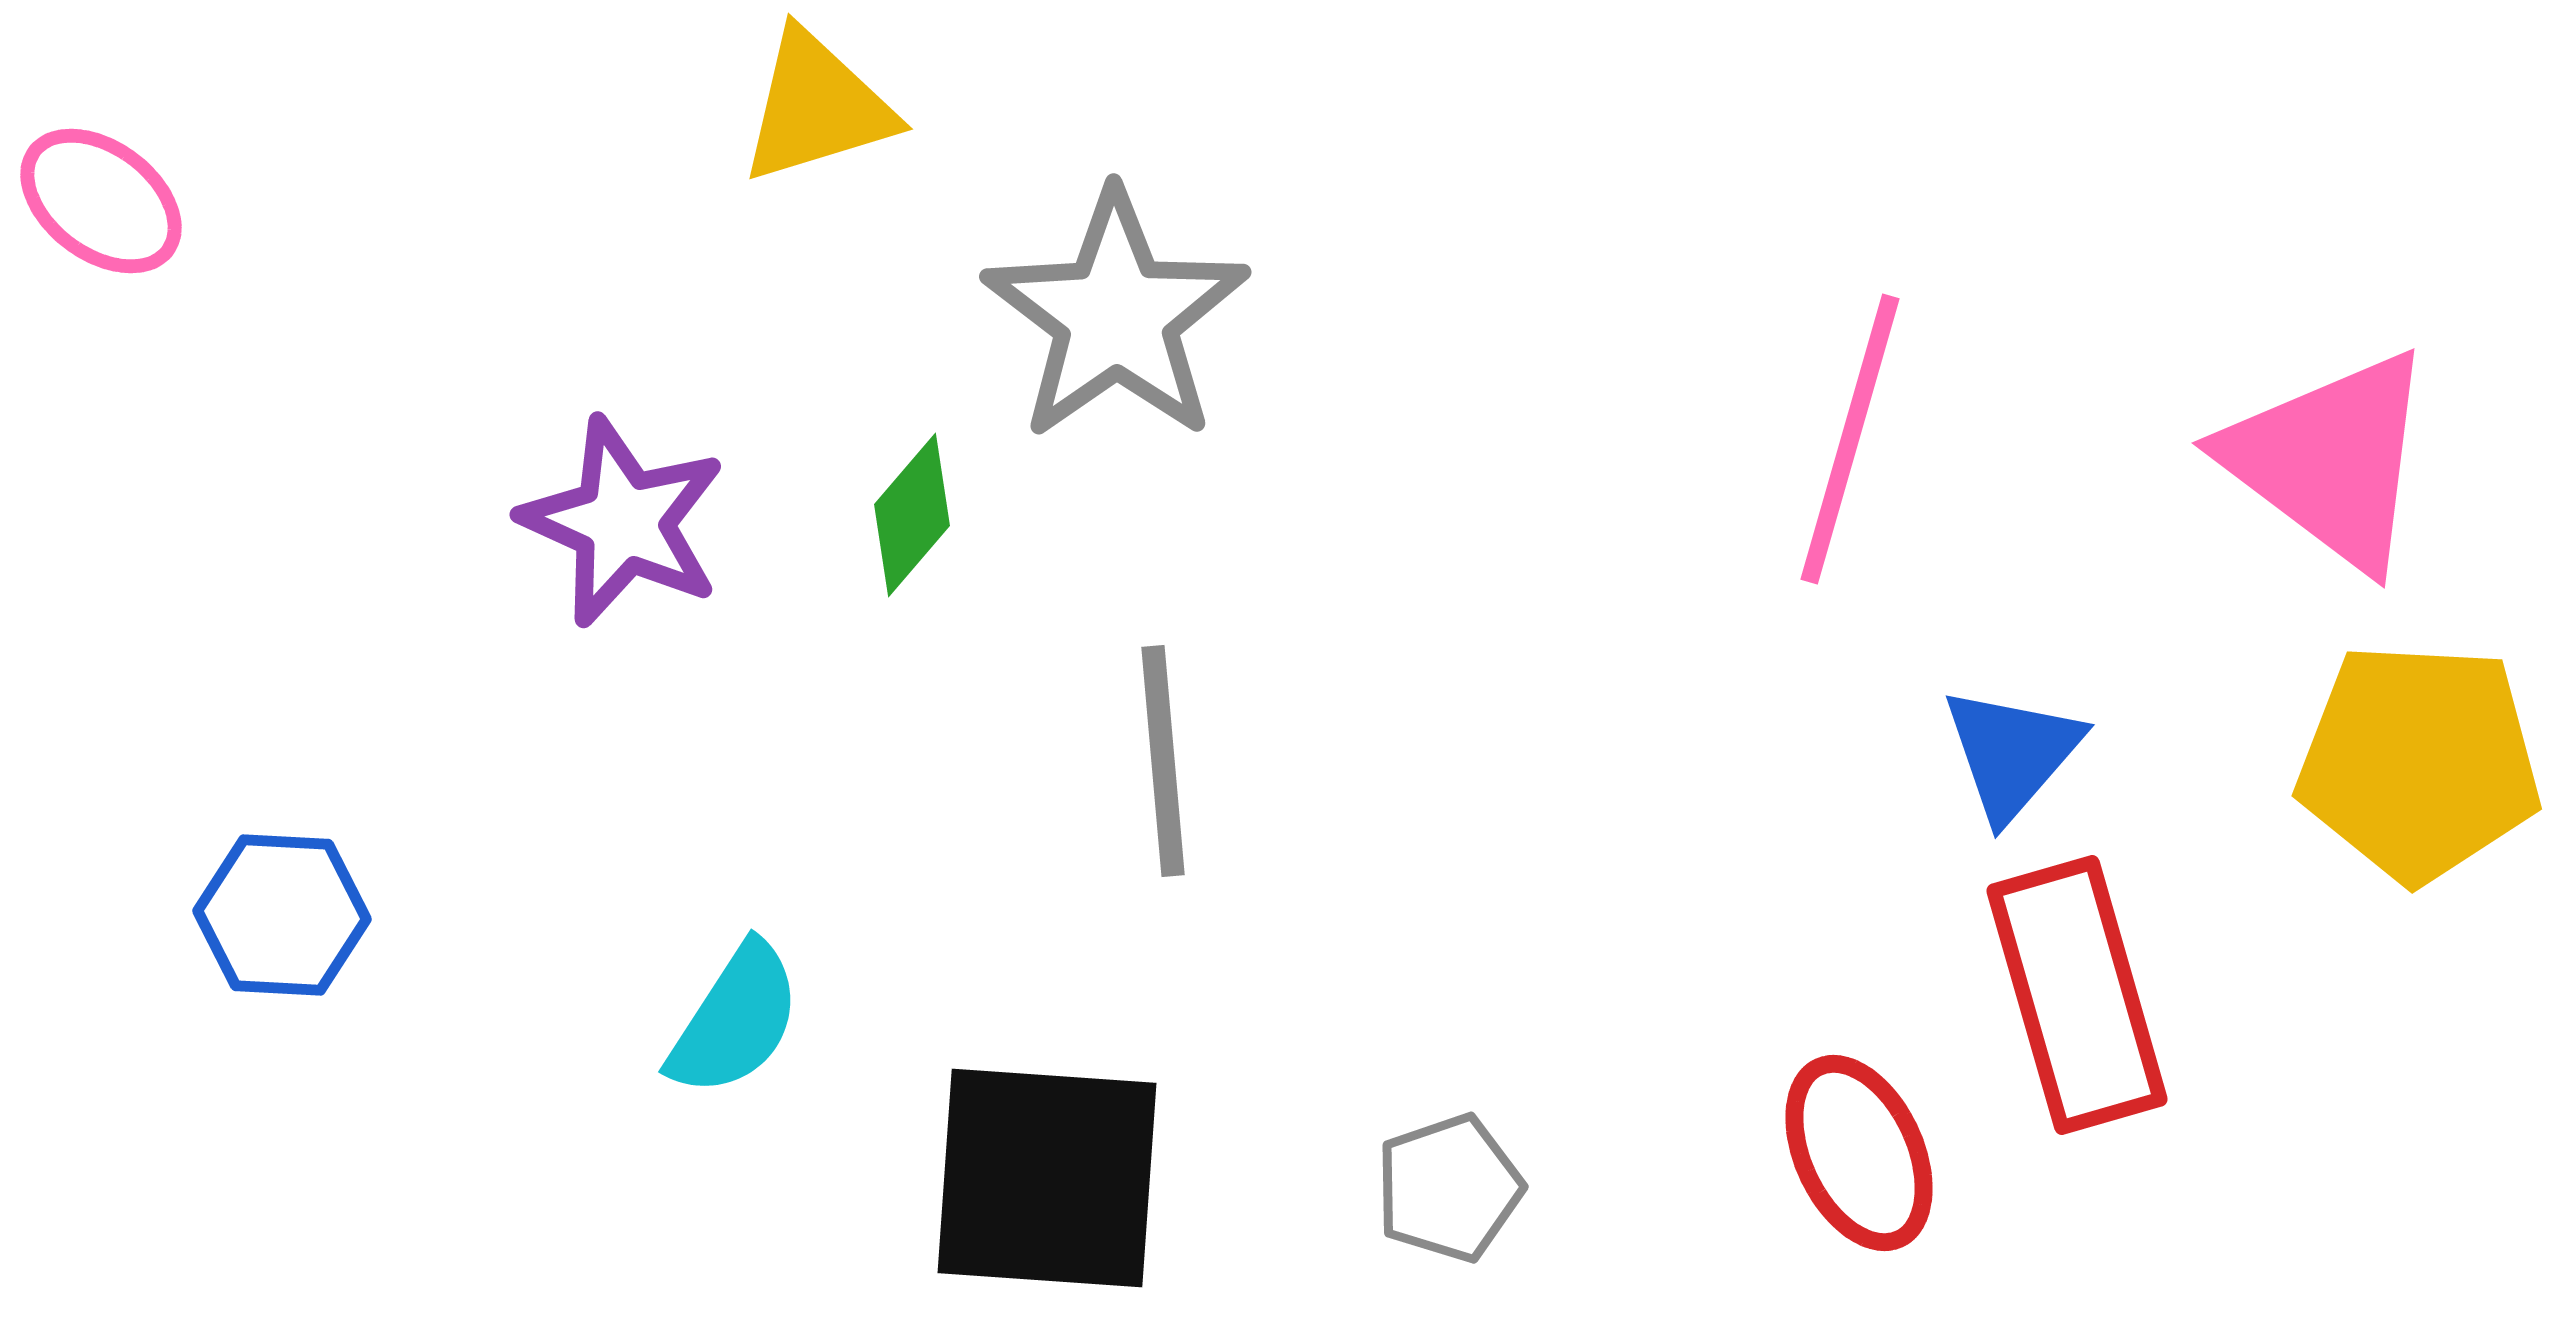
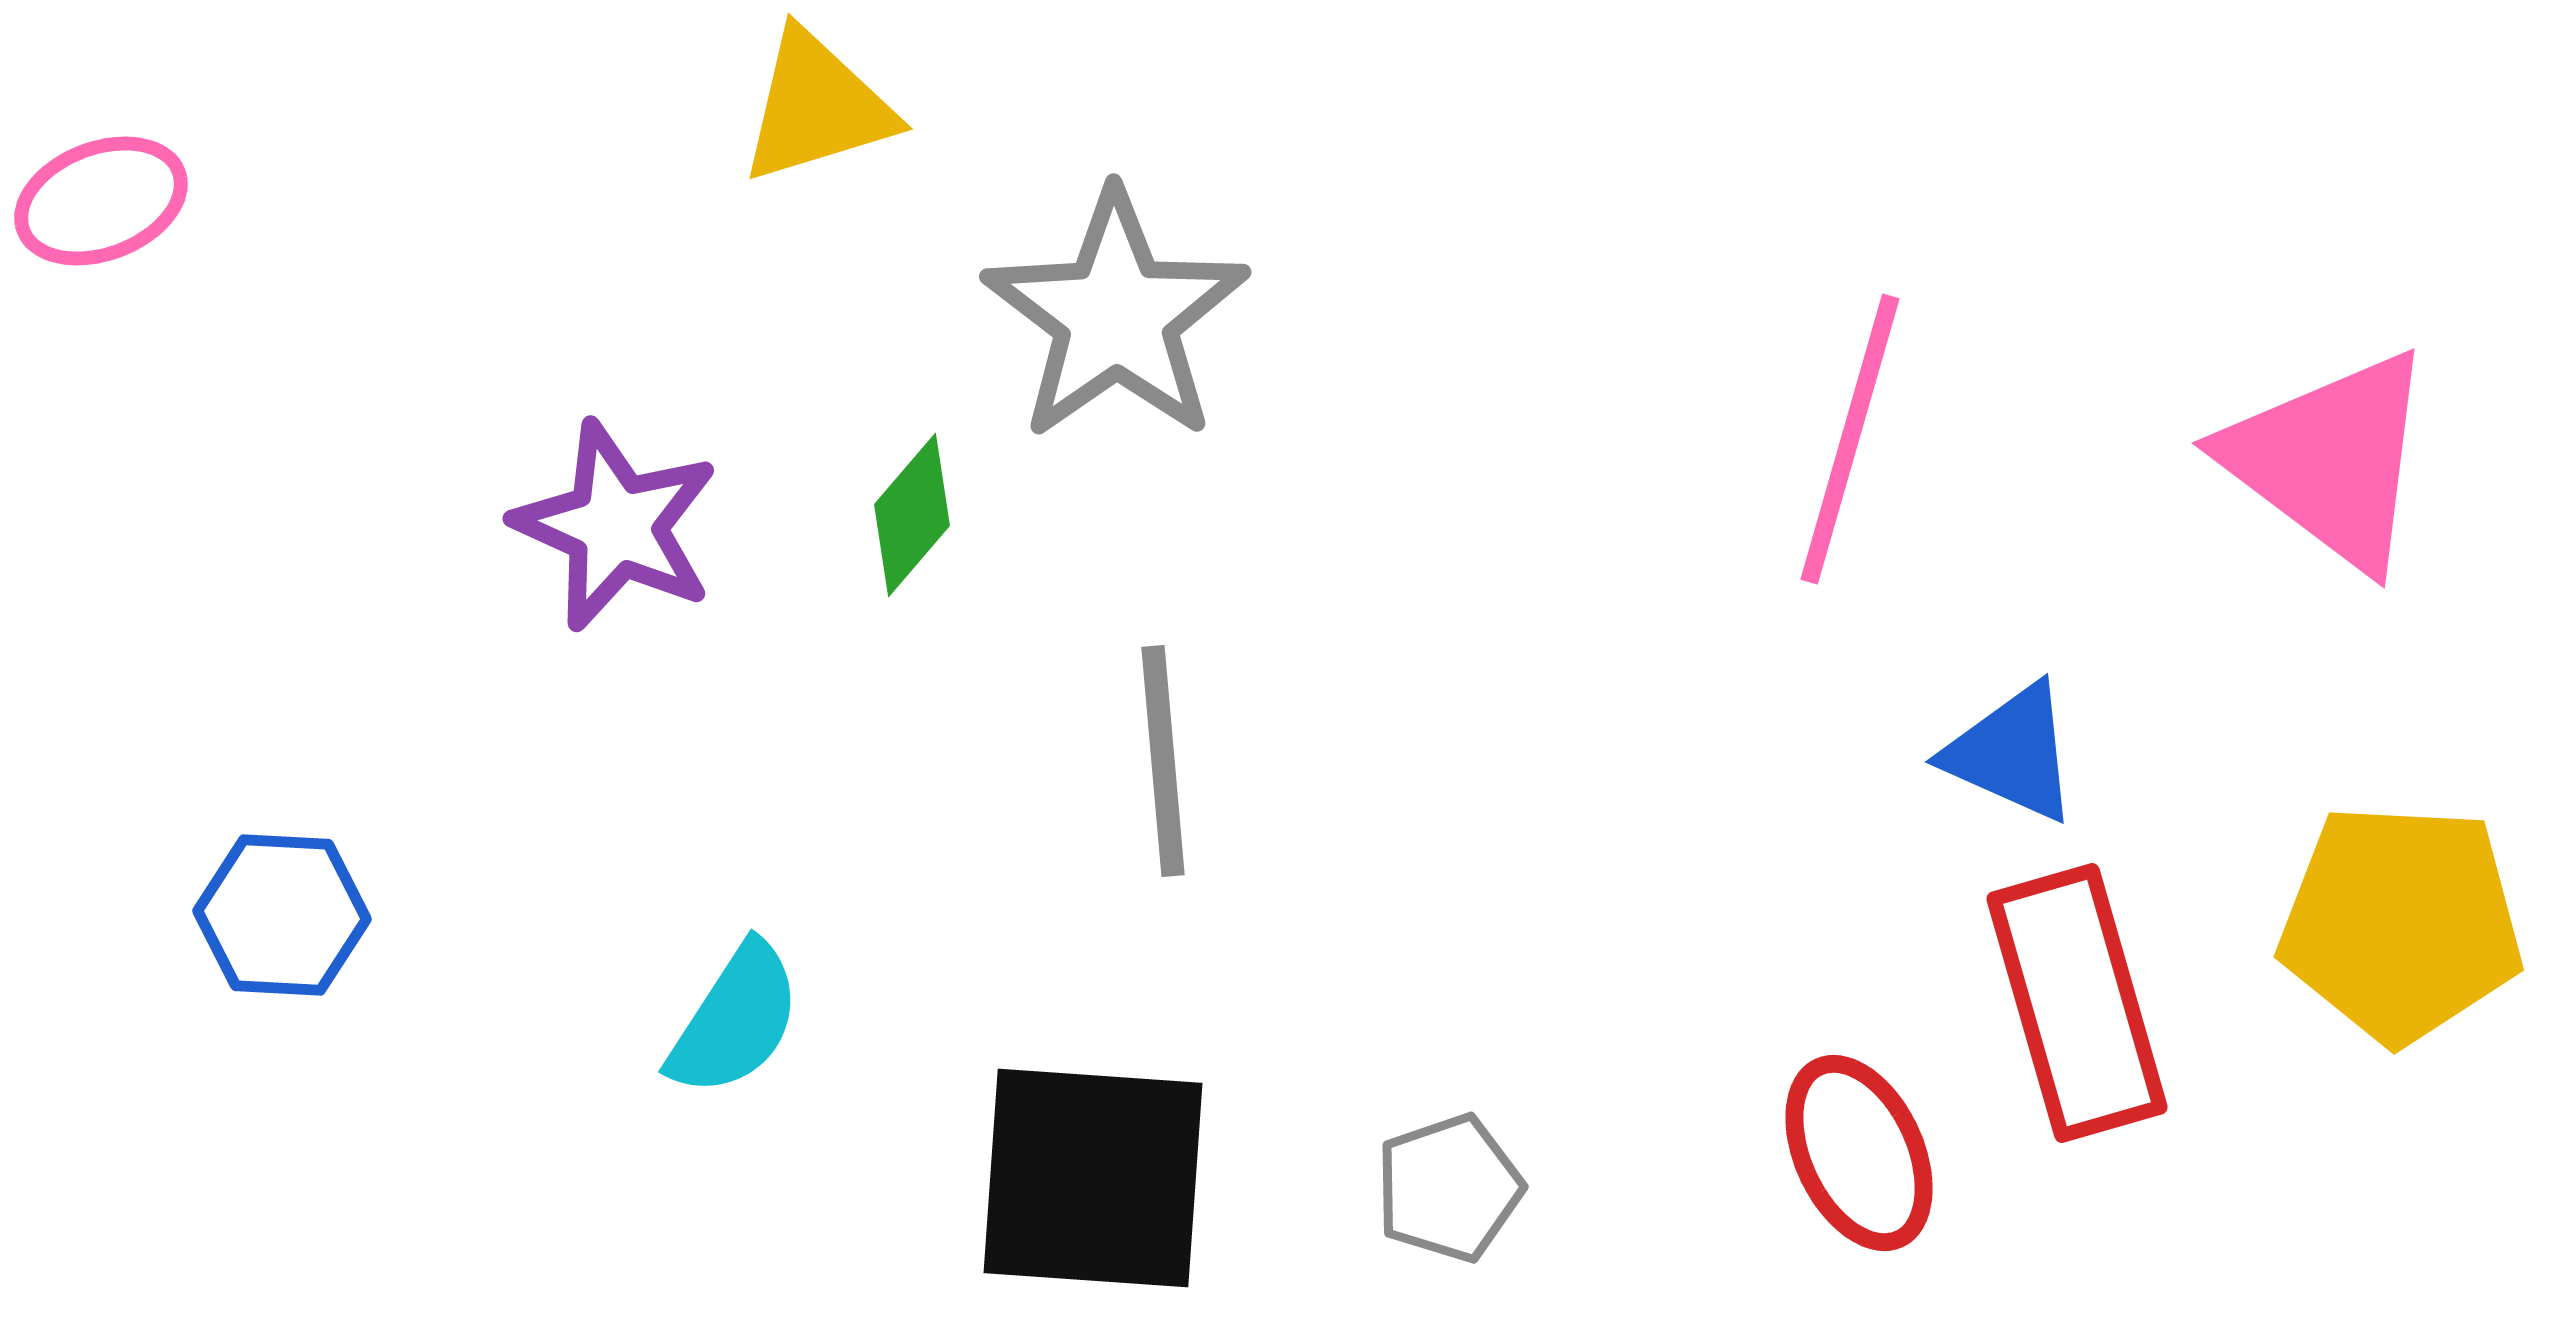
pink ellipse: rotated 58 degrees counterclockwise
purple star: moved 7 px left, 4 px down
blue triangle: rotated 47 degrees counterclockwise
yellow pentagon: moved 18 px left, 161 px down
red rectangle: moved 8 px down
black square: moved 46 px right
